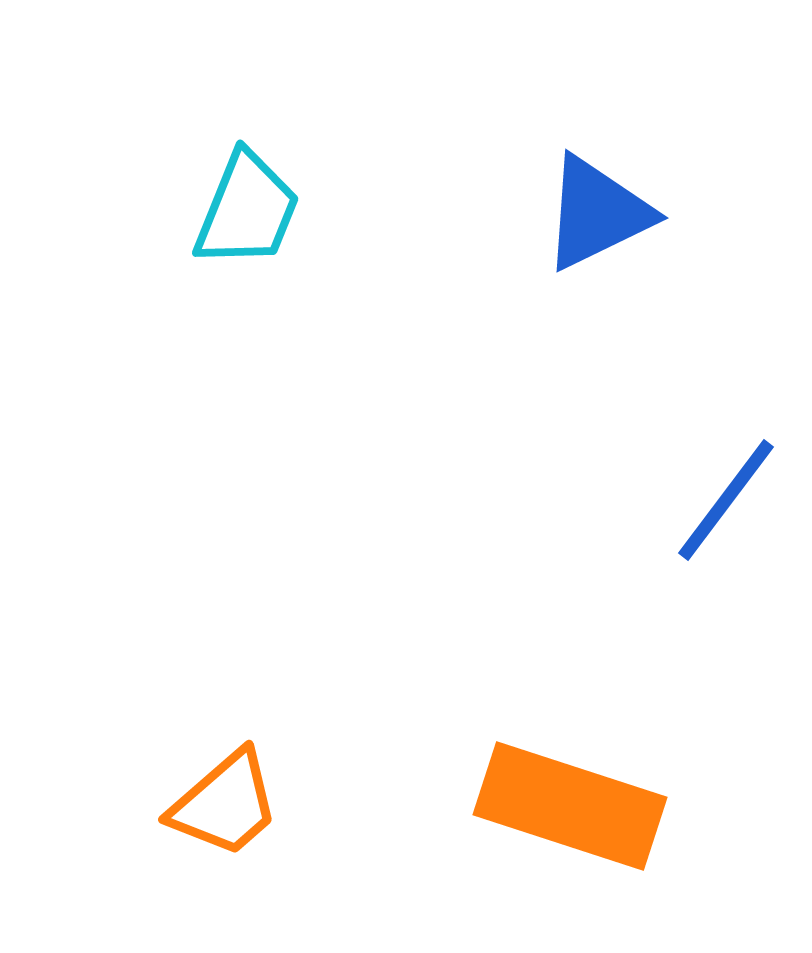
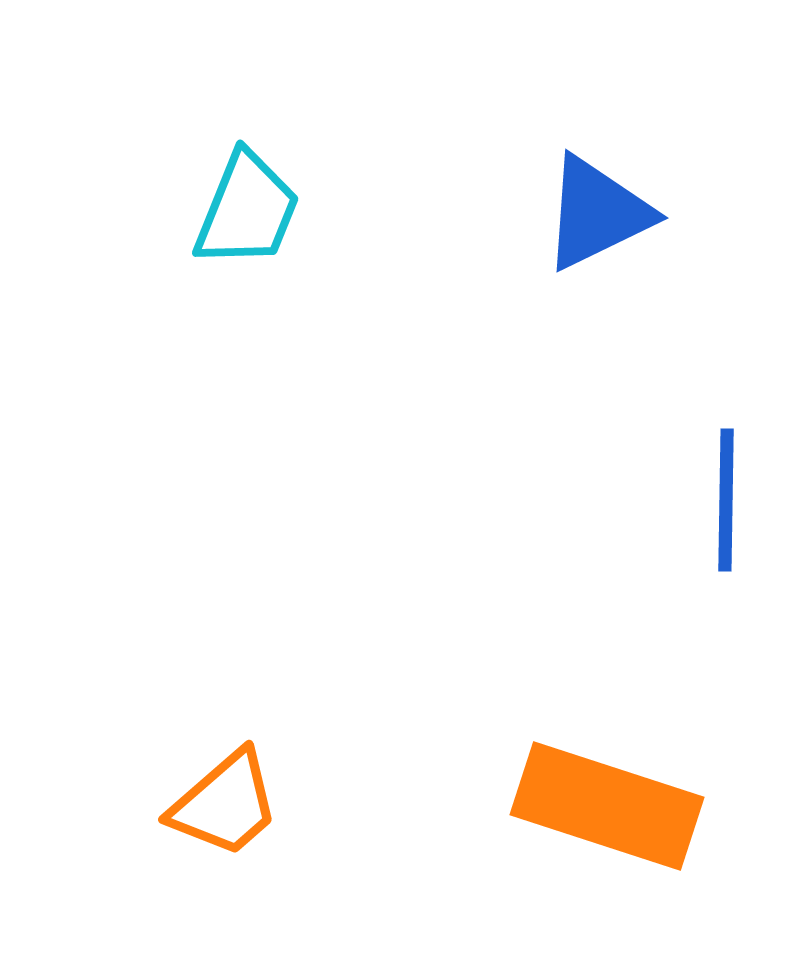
blue line: rotated 36 degrees counterclockwise
orange rectangle: moved 37 px right
